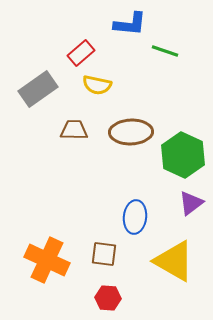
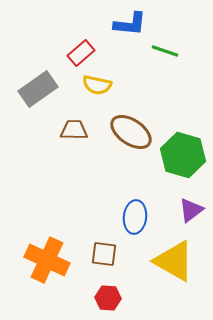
brown ellipse: rotated 36 degrees clockwise
green hexagon: rotated 9 degrees counterclockwise
purple triangle: moved 7 px down
